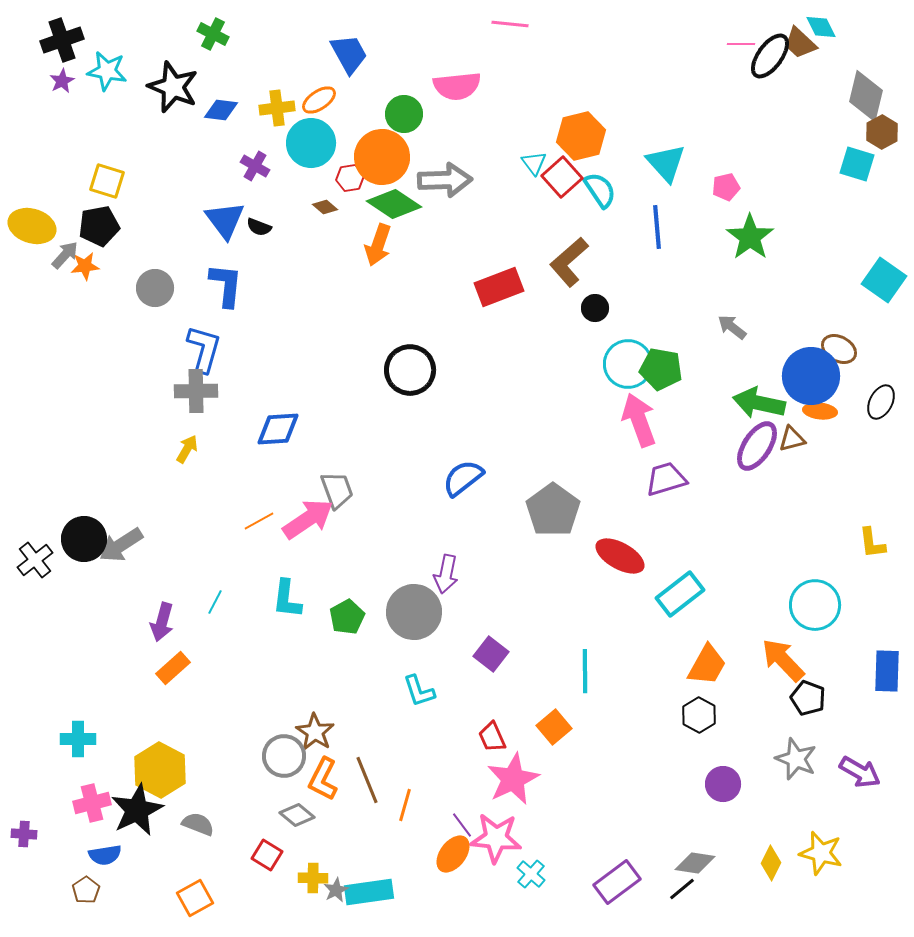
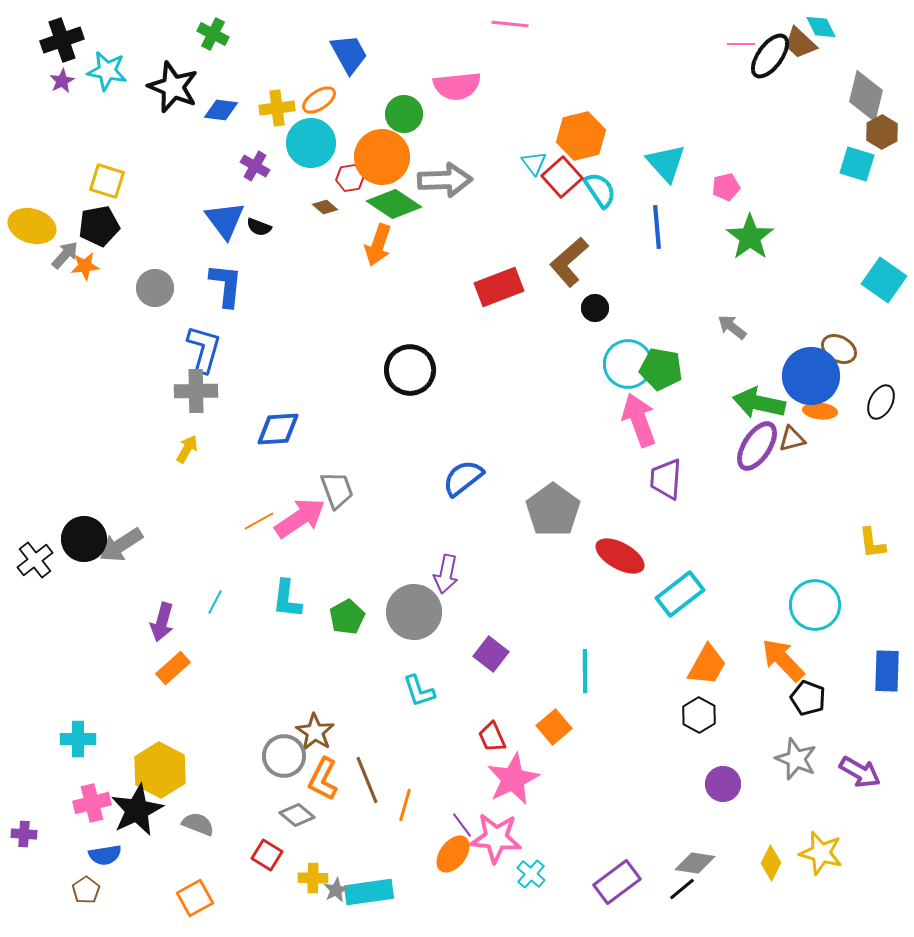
purple trapezoid at (666, 479): rotated 69 degrees counterclockwise
pink arrow at (308, 519): moved 8 px left, 1 px up
